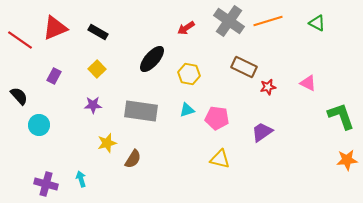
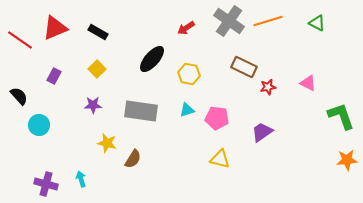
yellow star: rotated 30 degrees clockwise
